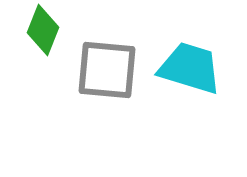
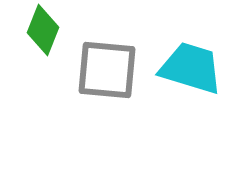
cyan trapezoid: moved 1 px right
